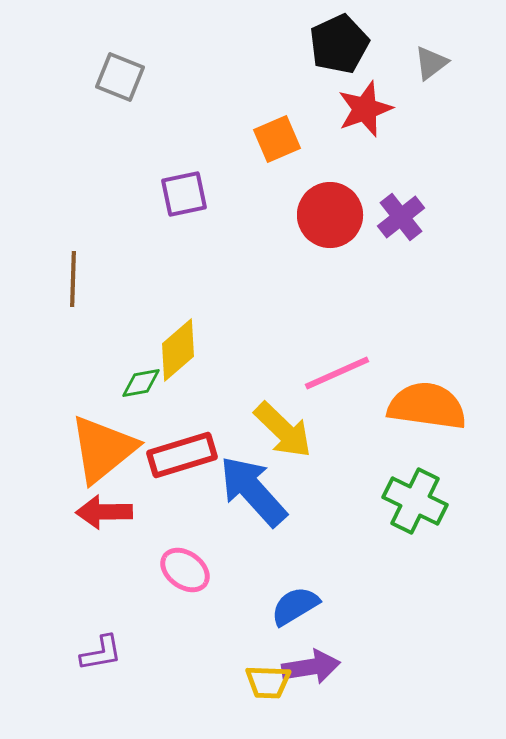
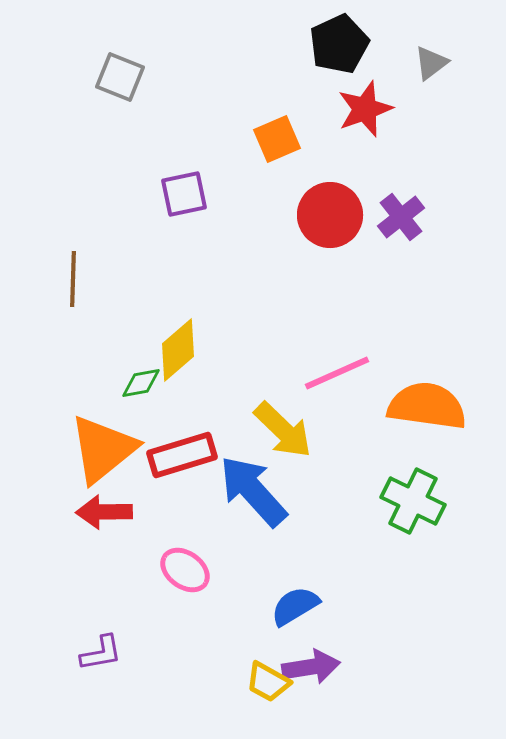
green cross: moved 2 px left
yellow trapezoid: rotated 27 degrees clockwise
